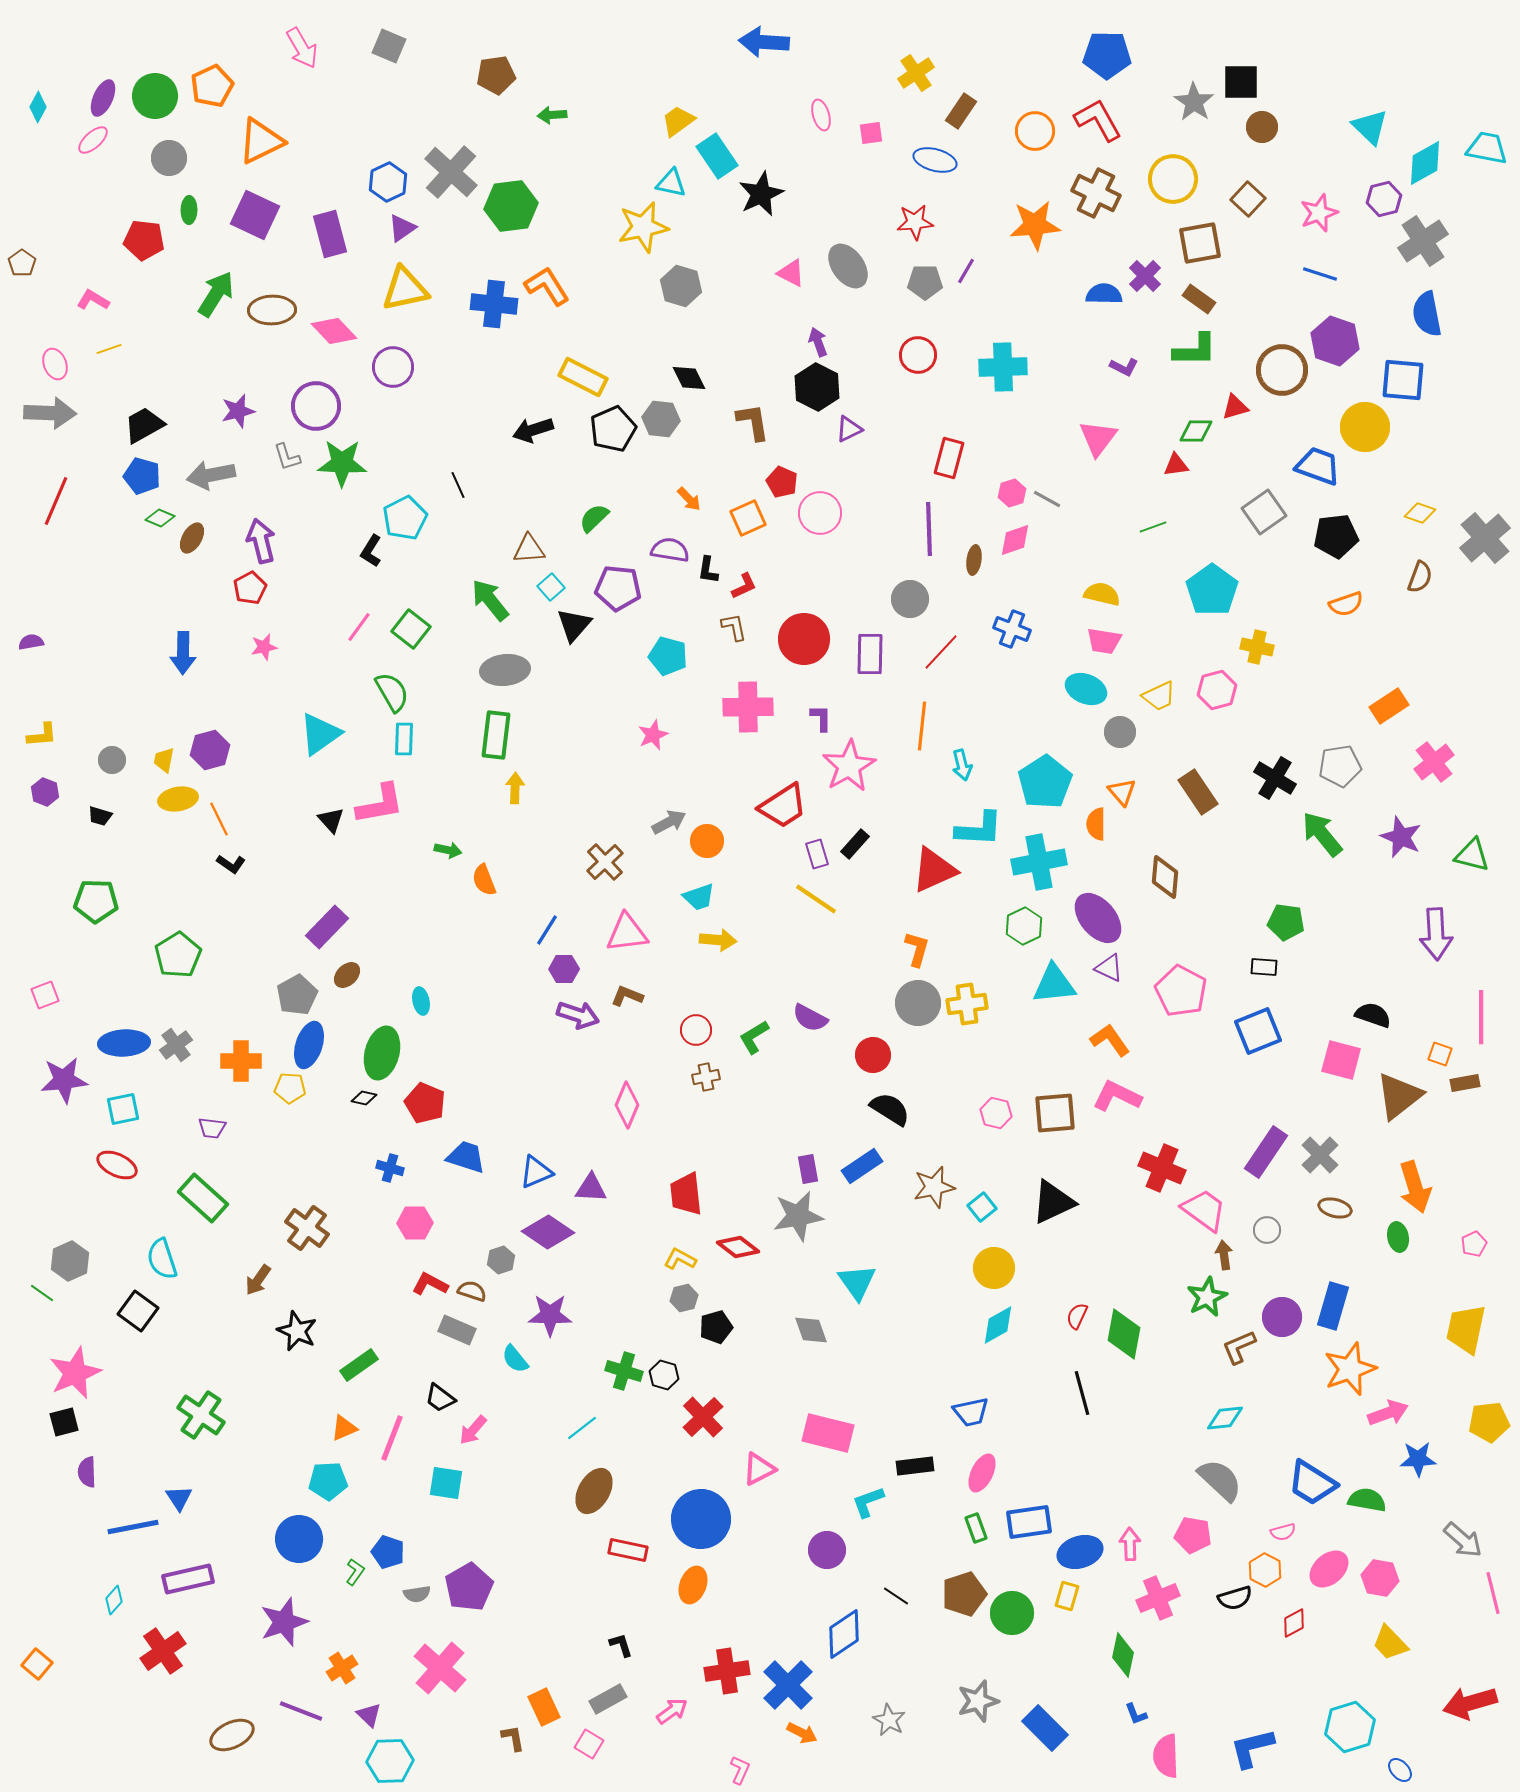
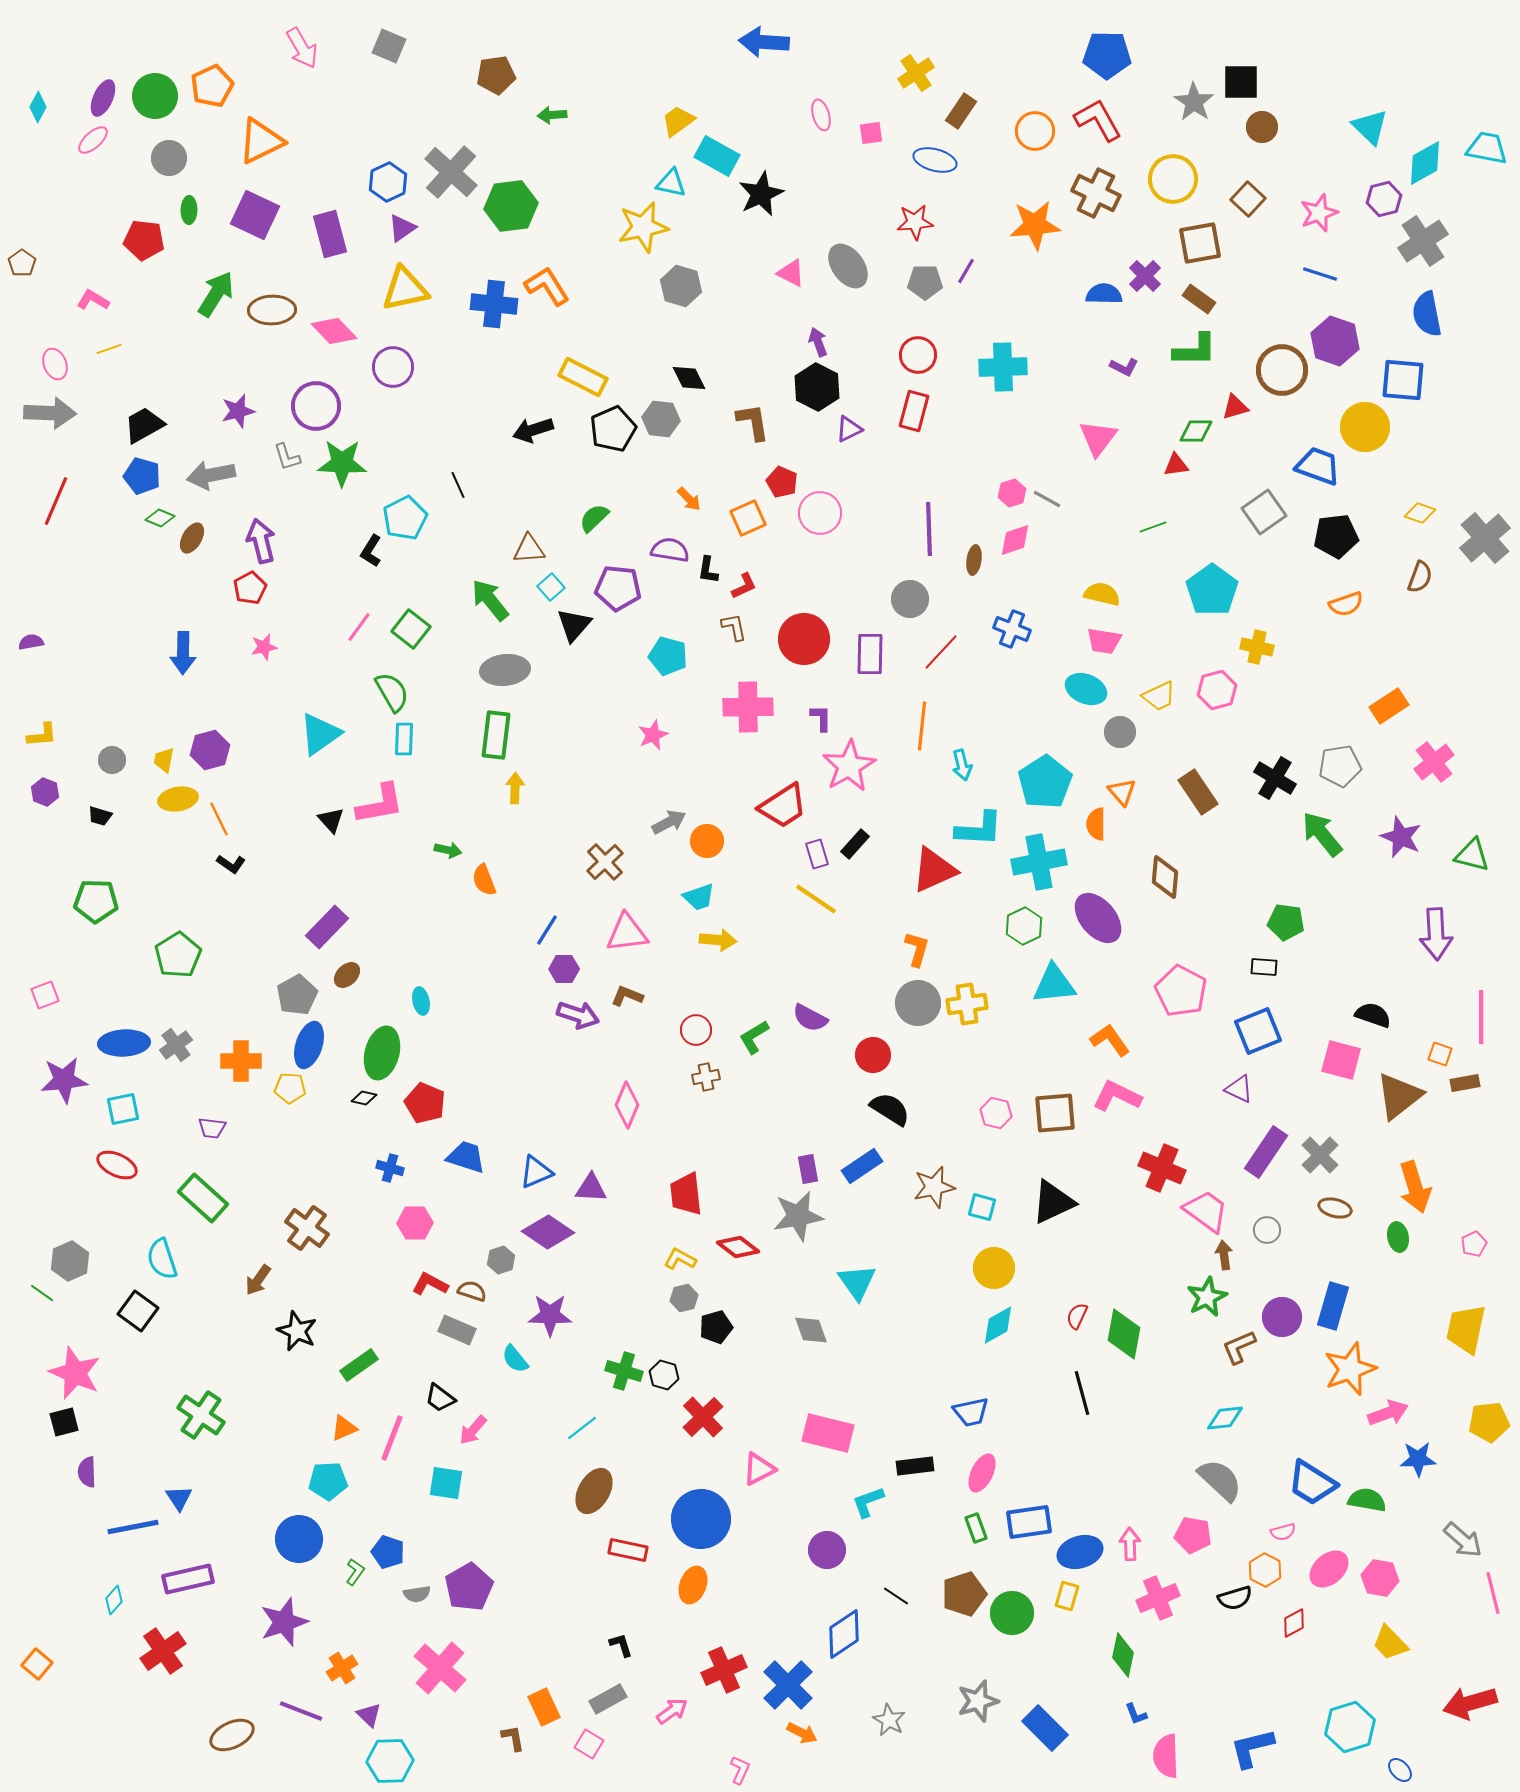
cyan rectangle at (717, 156): rotated 27 degrees counterclockwise
red rectangle at (949, 458): moved 35 px left, 47 px up
purple triangle at (1109, 968): moved 130 px right, 121 px down
cyan square at (982, 1207): rotated 36 degrees counterclockwise
pink trapezoid at (1204, 1210): moved 2 px right, 1 px down
pink star at (75, 1373): rotated 26 degrees counterclockwise
red cross at (727, 1671): moved 3 px left, 1 px up; rotated 15 degrees counterclockwise
